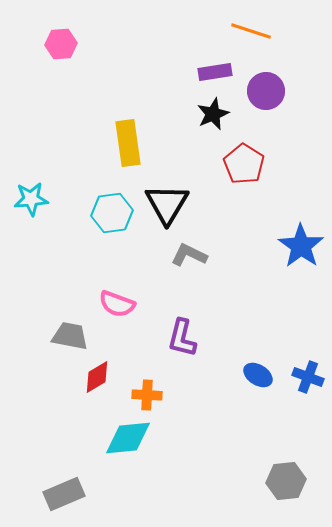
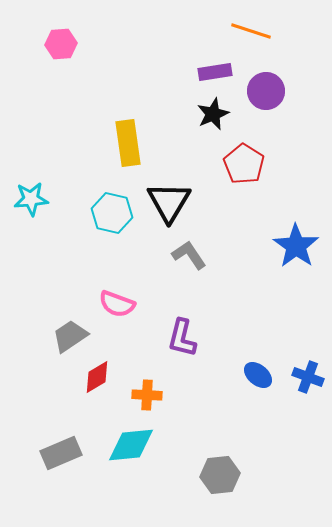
black triangle: moved 2 px right, 2 px up
cyan hexagon: rotated 21 degrees clockwise
blue star: moved 5 px left
gray L-shape: rotated 30 degrees clockwise
gray trapezoid: rotated 45 degrees counterclockwise
blue ellipse: rotated 8 degrees clockwise
cyan diamond: moved 3 px right, 7 px down
gray hexagon: moved 66 px left, 6 px up
gray rectangle: moved 3 px left, 41 px up
